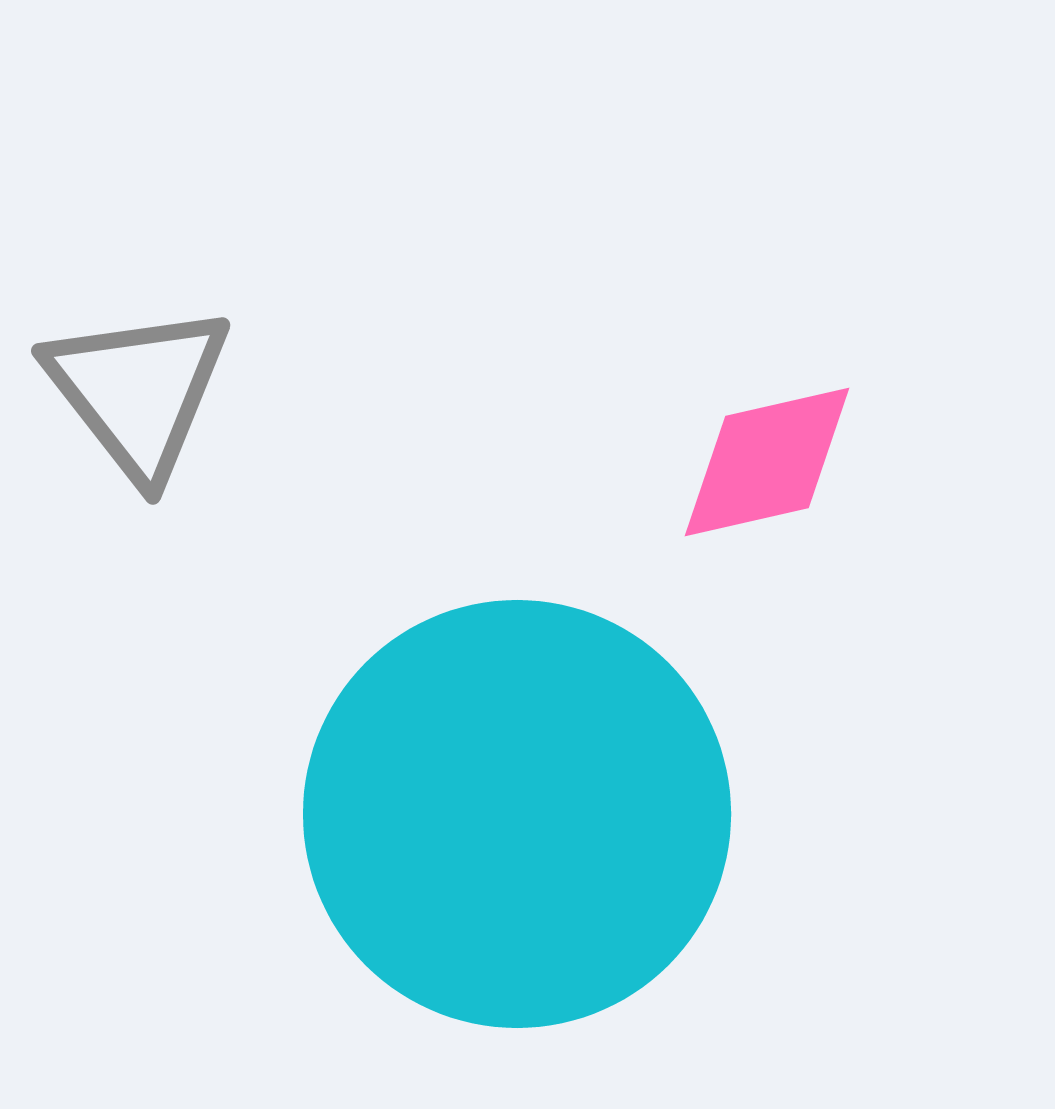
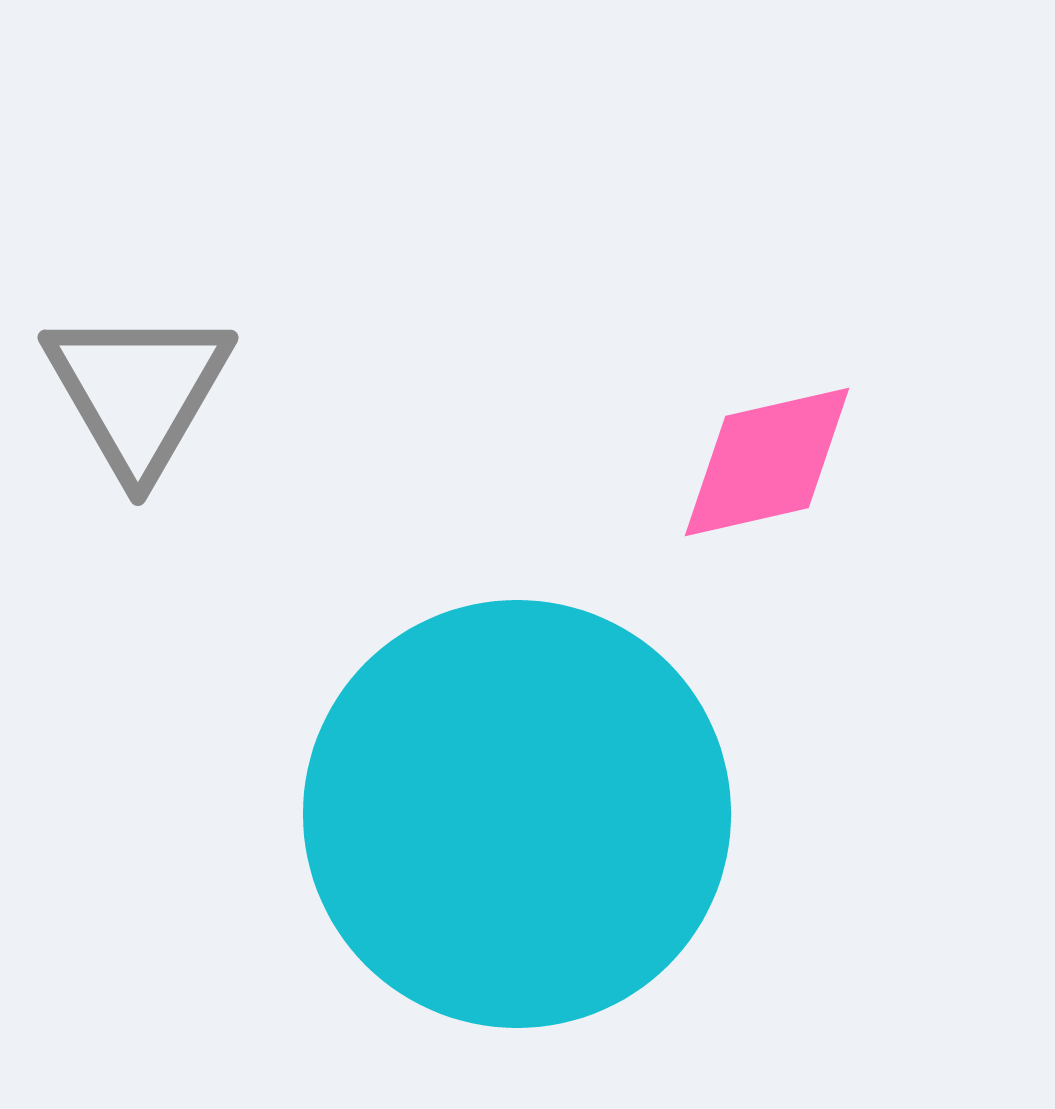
gray triangle: rotated 8 degrees clockwise
